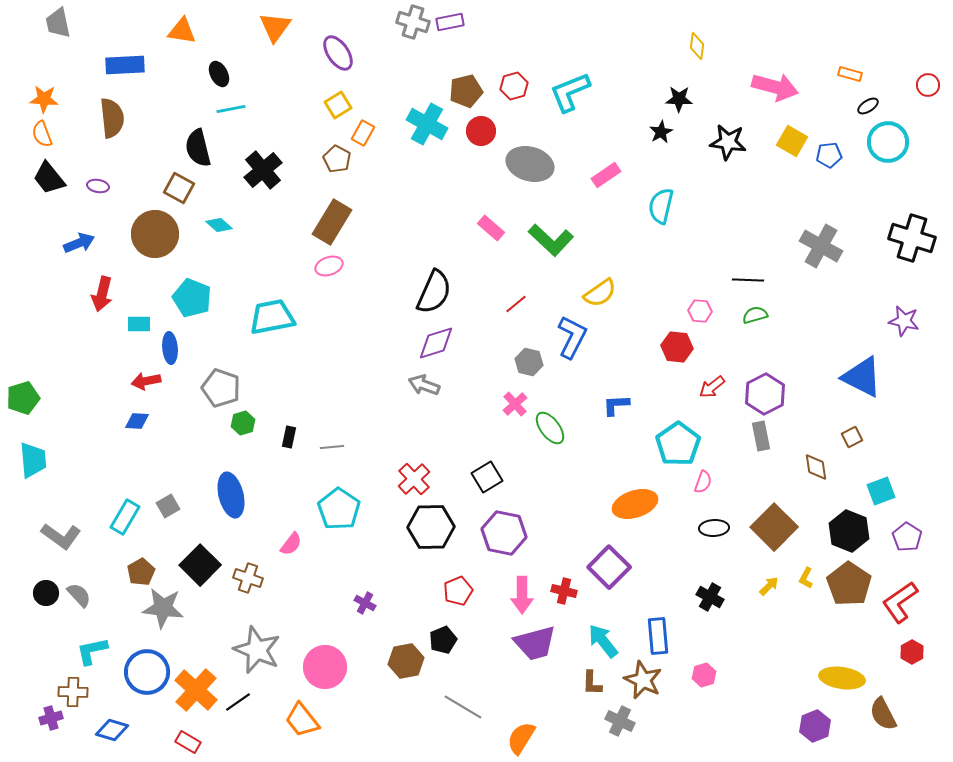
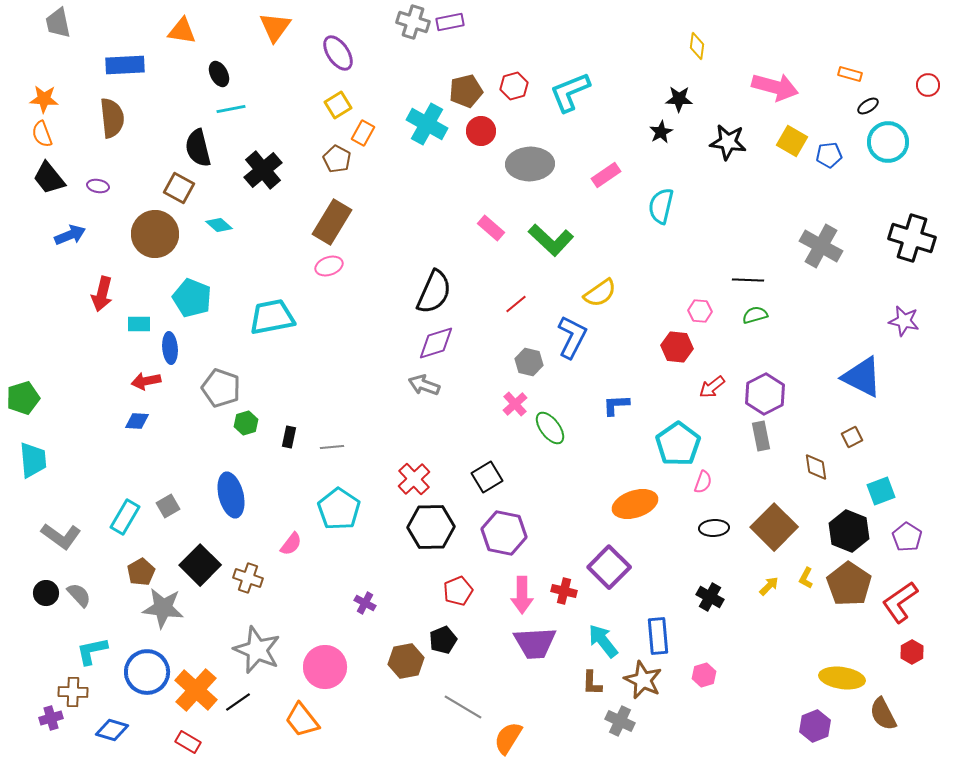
gray ellipse at (530, 164): rotated 18 degrees counterclockwise
blue arrow at (79, 243): moved 9 px left, 8 px up
green hexagon at (243, 423): moved 3 px right
purple trapezoid at (535, 643): rotated 12 degrees clockwise
orange semicircle at (521, 738): moved 13 px left
